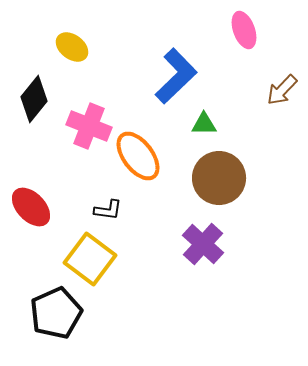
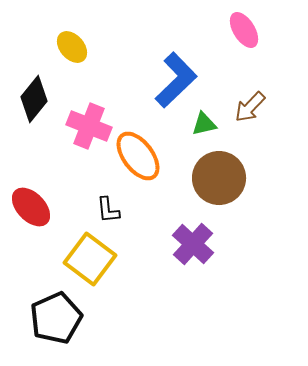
pink ellipse: rotated 12 degrees counterclockwise
yellow ellipse: rotated 12 degrees clockwise
blue L-shape: moved 4 px down
brown arrow: moved 32 px left, 17 px down
green triangle: rotated 12 degrees counterclockwise
black L-shape: rotated 76 degrees clockwise
purple cross: moved 10 px left
black pentagon: moved 5 px down
